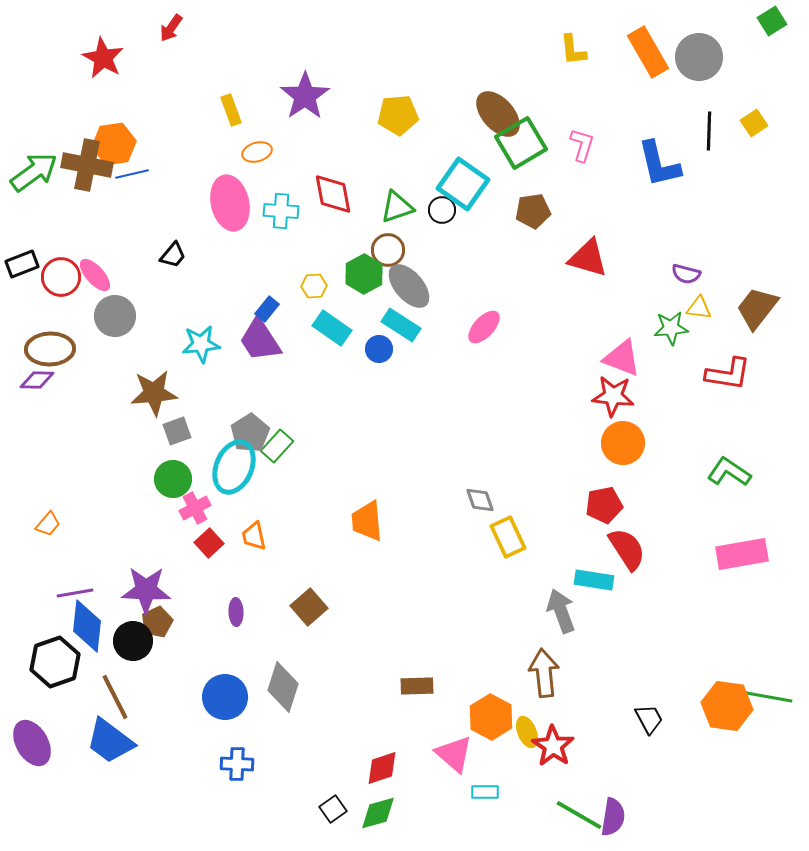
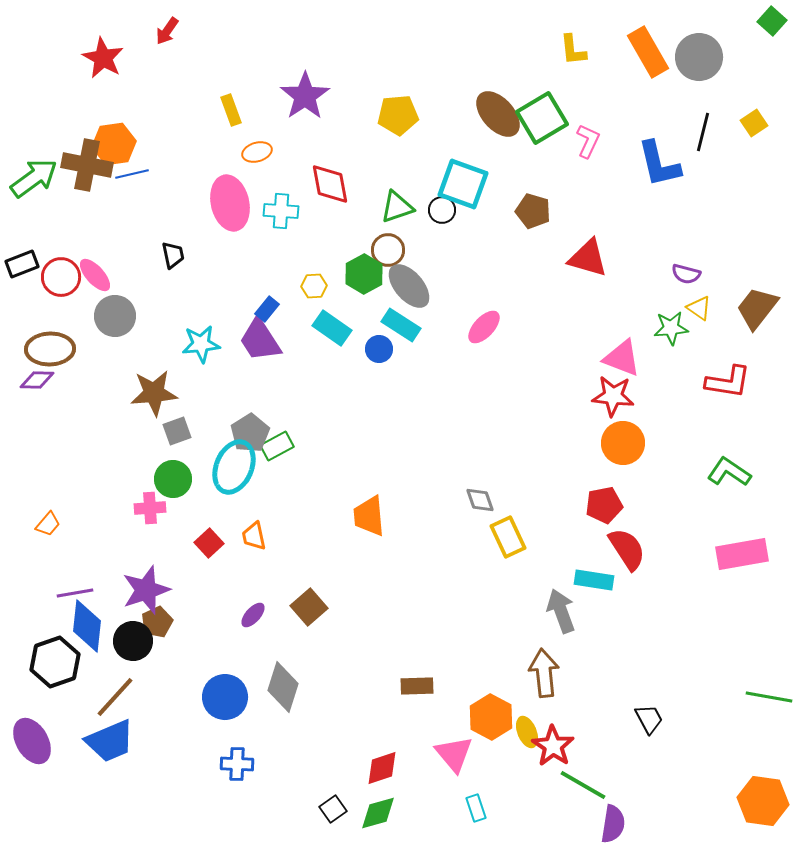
green square at (772, 21): rotated 16 degrees counterclockwise
red arrow at (171, 28): moved 4 px left, 3 px down
black line at (709, 131): moved 6 px left, 1 px down; rotated 12 degrees clockwise
green square at (521, 143): moved 21 px right, 25 px up
pink L-shape at (582, 145): moved 6 px right, 4 px up; rotated 8 degrees clockwise
green arrow at (34, 172): moved 6 px down
cyan square at (463, 184): rotated 15 degrees counterclockwise
red diamond at (333, 194): moved 3 px left, 10 px up
brown pentagon at (533, 211): rotated 24 degrees clockwise
black trapezoid at (173, 255): rotated 52 degrees counterclockwise
yellow triangle at (699, 308): rotated 28 degrees clockwise
red L-shape at (728, 374): moved 8 px down
green rectangle at (277, 446): rotated 20 degrees clockwise
pink cross at (195, 508): moved 45 px left; rotated 24 degrees clockwise
orange trapezoid at (367, 521): moved 2 px right, 5 px up
purple star at (146, 590): rotated 21 degrees counterclockwise
purple ellipse at (236, 612): moved 17 px right, 3 px down; rotated 44 degrees clockwise
brown line at (115, 697): rotated 69 degrees clockwise
orange hexagon at (727, 706): moved 36 px right, 95 px down
blue trapezoid at (110, 741): rotated 60 degrees counterclockwise
purple ellipse at (32, 743): moved 2 px up
pink triangle at (454, 754): rotated 9 degrees clockwise
cyan rectangle at (485, 792): moved 9 px left, 16 px down; rotated 72 degrees clockwise
green line at (579, 815): moved 4 px right, 30 px up
purple semicircle at (613, 817): moved 7 px down
